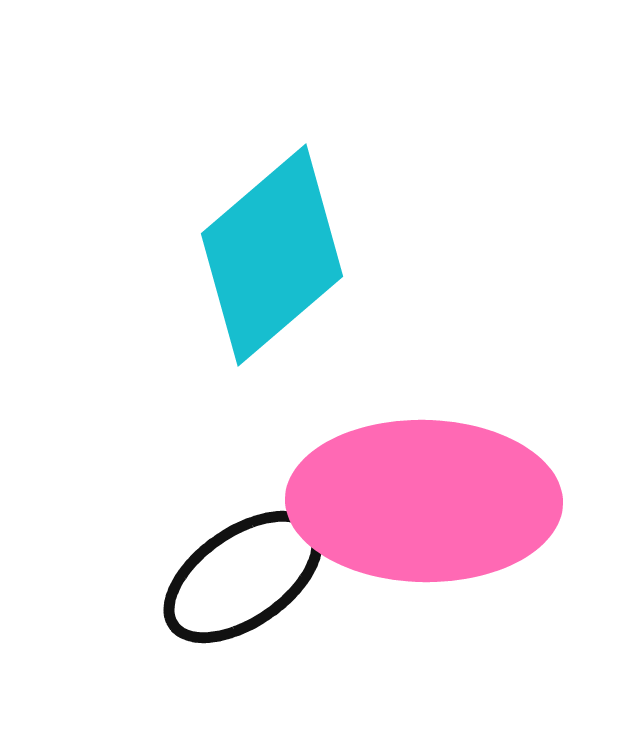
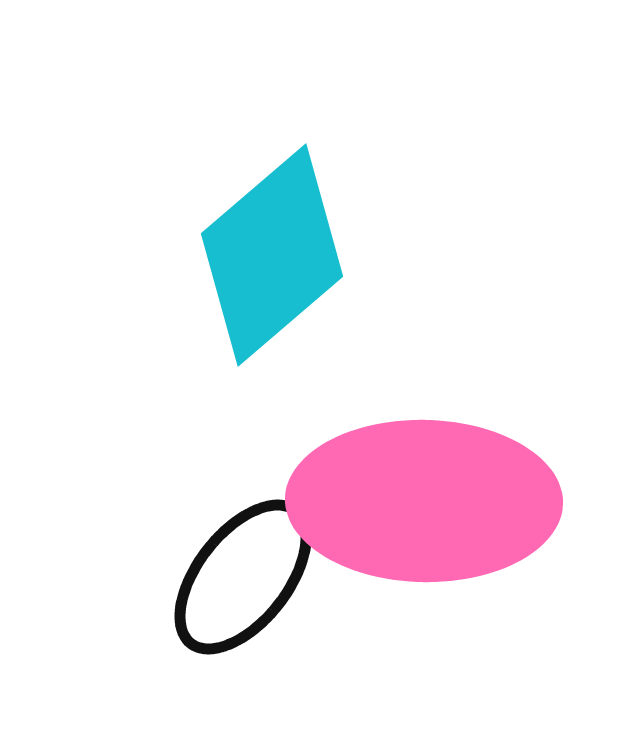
black ellipse: rotated 17 degrees counterclockwise
